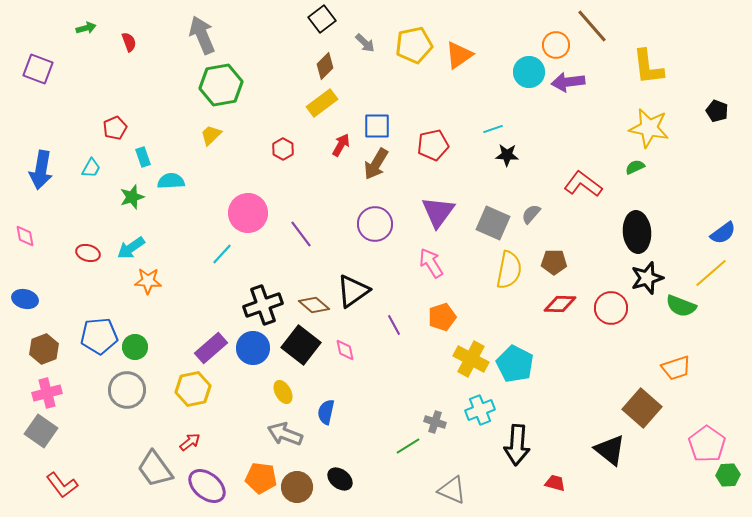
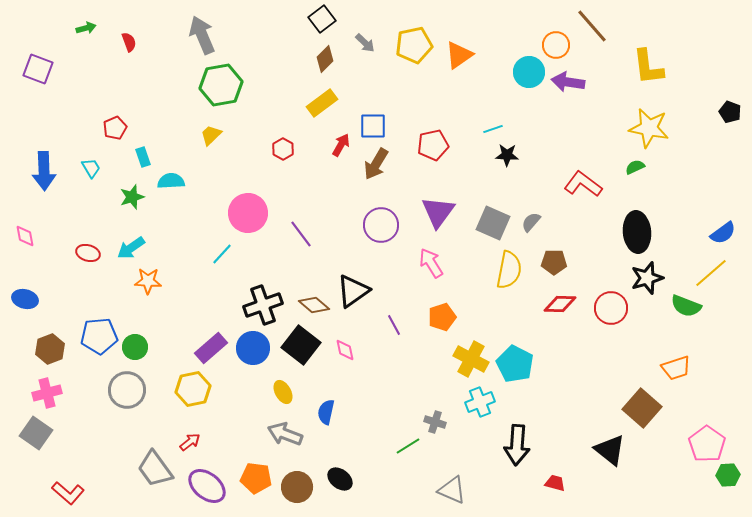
brown diamond at (325, 66): moved 7 px up
purple arrow at (568, 82): rotated 16 degrees clockwise
black pentagon at (717, 111): moved 13 px right, 1 px down
blue square at (377, 126): moved 4 px left
cyan trapezoid at (91, 168): rotated 60 degrees counterclockwise
blue arrow at (41, 170): moved 3 px right, 1 px down; rotated 12 degrees counterclockwise
gray semicircle at (531, 214): moved 8 px down
purple circle at (375, 224): moved 6 px right, 1 px down
green semicircle at (681, 306): moved 5 px right
brown hexagon at (44, 349): moved 6 px right
cyan cross at (480, 410): moved 8 px up
gray square at (41, 431): moved 5 px left, 2 px down
orange pentagon at (261, 478): moved 5 px left
red L-shape at (62, 485): moved 6 px right, 8 px down; rotated 12 degrees counterclockwise
